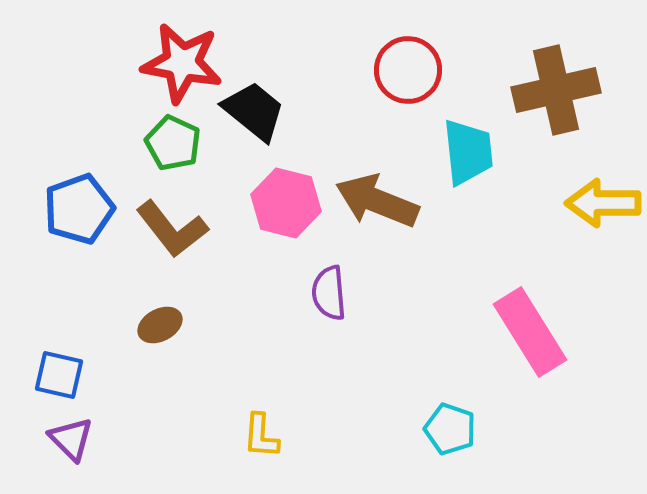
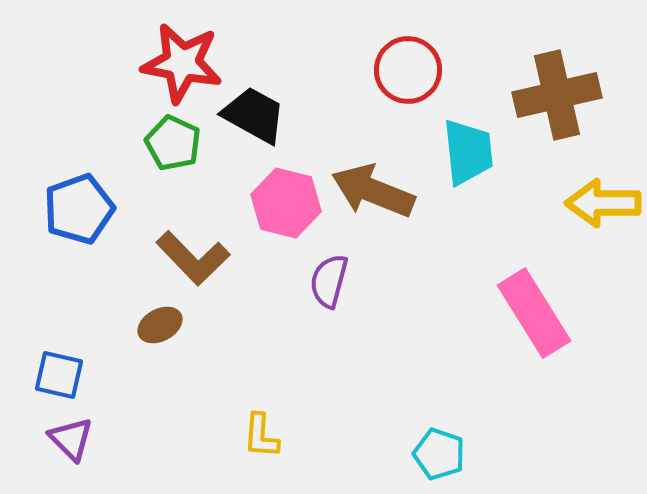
brown cross: moved 1 px right, 5 px down
black trapezoid: moved 4 px down; rotated 10 degrees counterclockwise
brown arrow: moved 4 px left, 10 px up
brown L-shape: moved 21 px right, 29 px down; rotated 6 degrees counterclockwise
purple semicircle: moved 12 px up; rotated 20 degrees clockwise
pink rectangle: moved 4 px right, 19 px up
cyan pentagon: moved 11 px left, 25 px down
